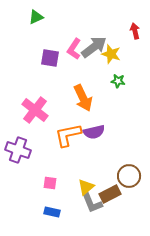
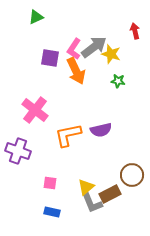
orange arrow: moved 7 px left, 27 px up
purple semicircle: moved 7 px right, 2 px up
purple cross: moved 1 px down
brown circle: moved 3 px right, 1 px up
